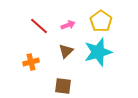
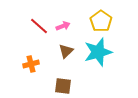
pink arrow: moved 5 px left, 1 px down
orange cross: moved 2 px down
